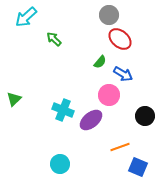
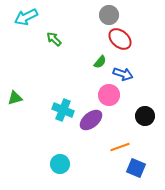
cyan arrow: rotated 15 degrees clockwise
blue arrow: rotated 12 degrees counterclockwise
green triangle: moved 1 px right, 1 px up; rotated 28 degrees clockwise
blue square: moved 2 px left, 1 px down
